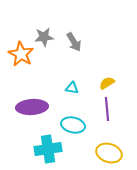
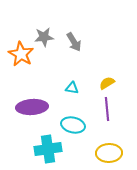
yellow ellipse: rotated 20 degrees counterclockwise
